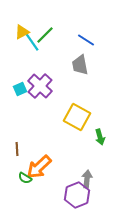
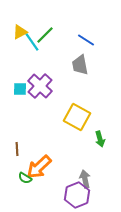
yellow triangle: moved 2 px left
cyan square: rotated 24 degrees clockwise
green arrow: moved 2 px down
gray arrow: moved 2 px left; rotated 18 degrees counterclockwise
